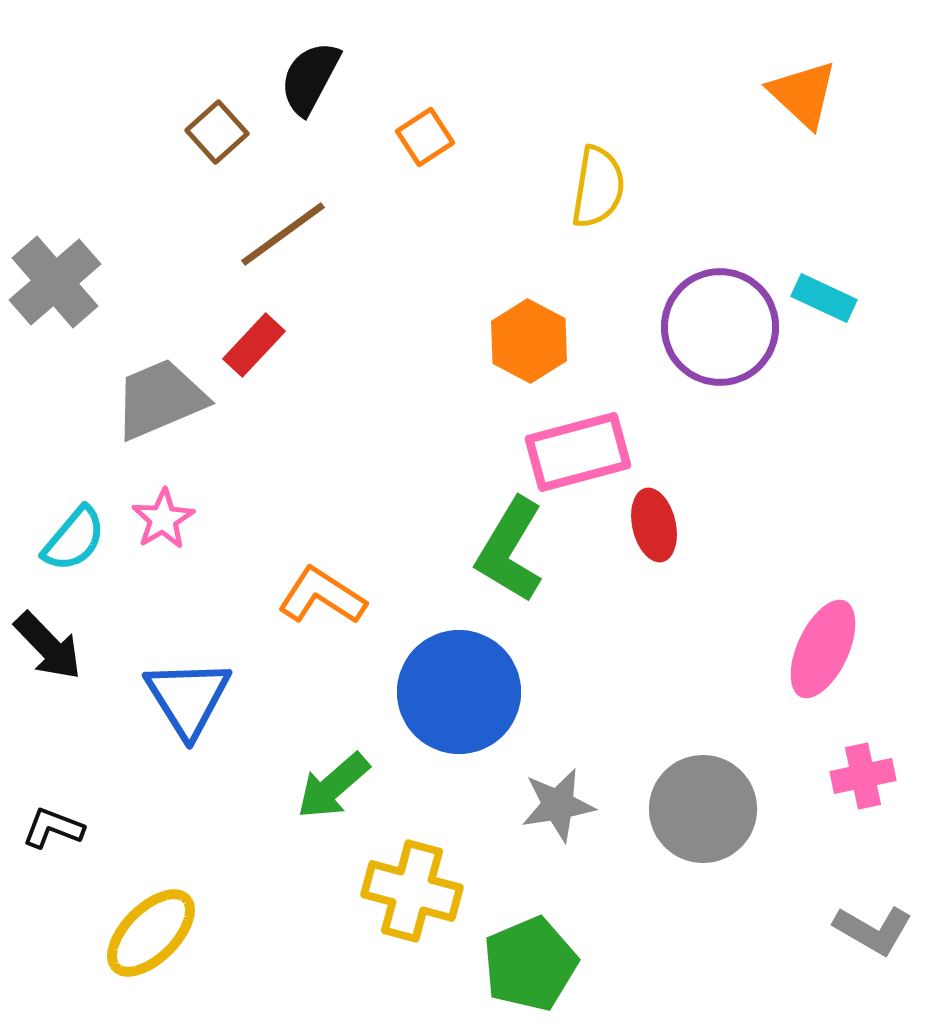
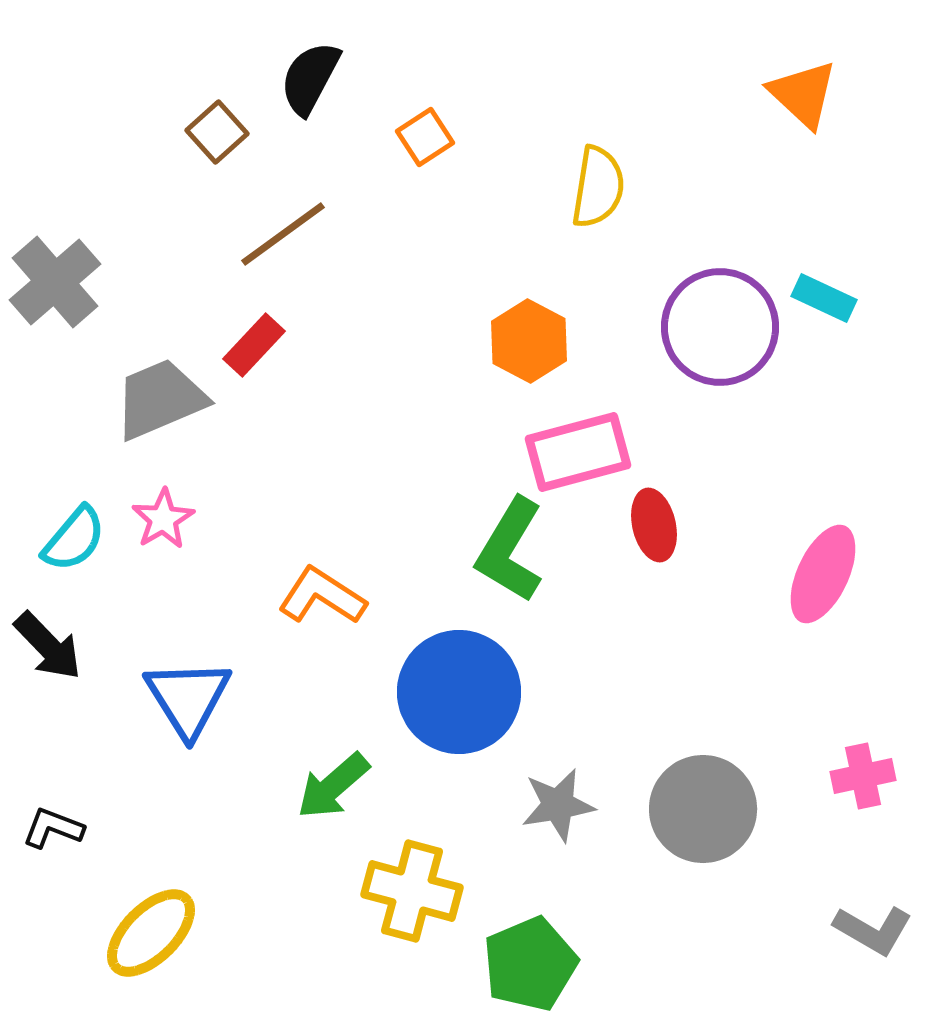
pink ellipse: moved 75 px up
